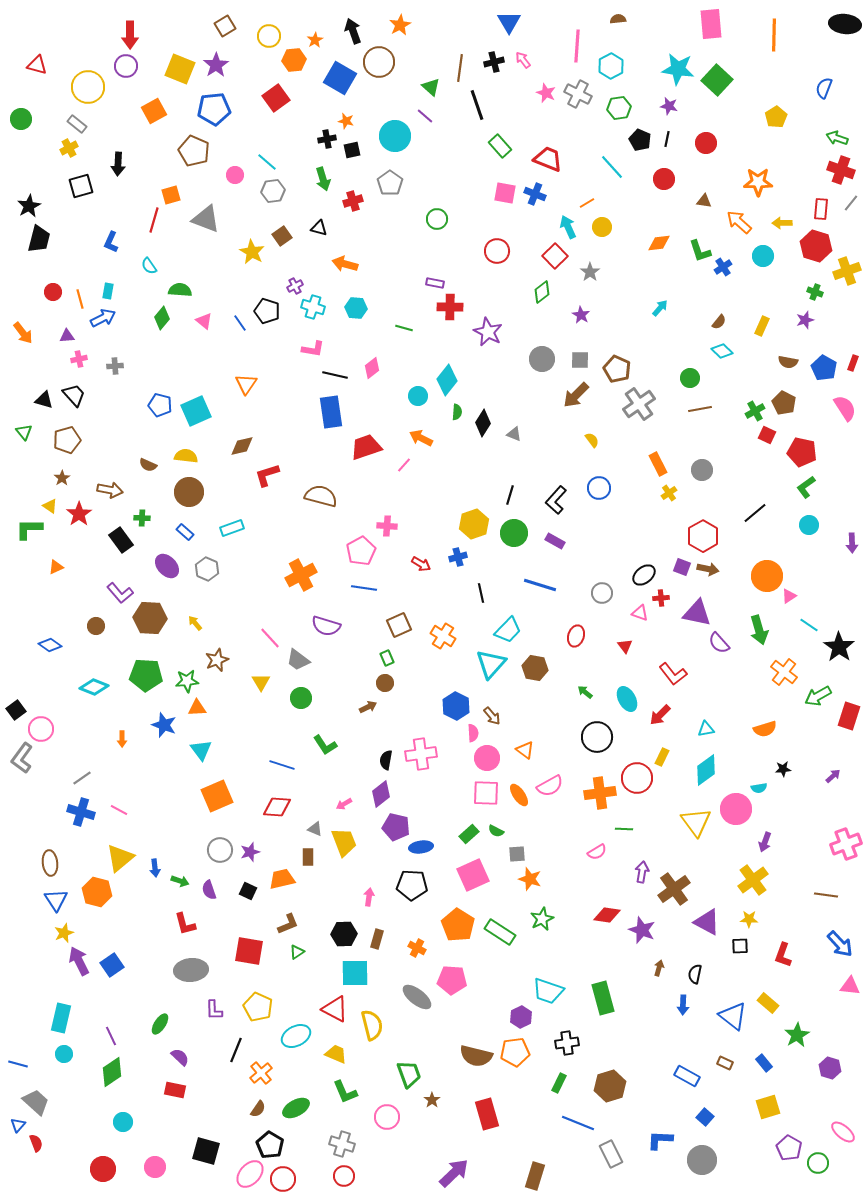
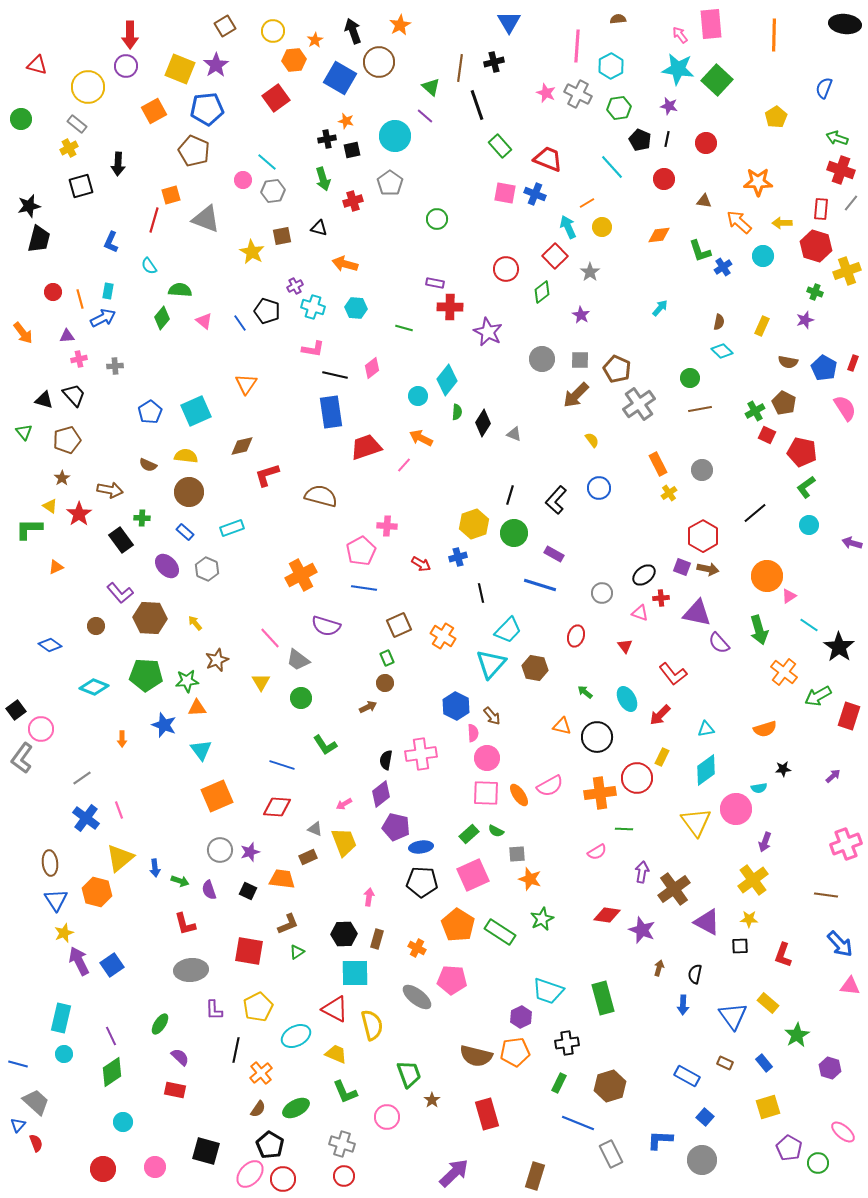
yellow circle at (269, 36): moved 4 px right, 5 px up
pink arrow at (523, 60): moved 157 px right, 25 px up
blue pentagon at (214, 109): moved 7 px left
pink circle at (235, 175): moved 8 px right, 5 px down
black star at (29, 206): rotated 15 degrees clockwise
brown square at (282, 236): rotated 24 degrees clockwise
orange diamond at (659, 243): moved 8 px up
red circle at (497, 251): moved 9 px right, 18 px down
brown semicircle at (719, 322): rotated 28 degrees counterclockwise
blue pentagon at (160, 405): moved 10 px left, 7 px down; rotated 25 degrees clockwise
purple rectangle at (555, 541): moved 1 px left, 13 px down
purple arrow at (852, 543): rotated 108 degrees clockwise
orange triangle at (525, 750): moved 37 px right, 24 px up; rotated 24 degrees counterclockwise
pink line at (119, 810): rotated 42 degrees clockwise
blue cross at (81, 812): moved 5 px right, 6 px down; rotated 20 degrees clockwise
brown rectangle at (308, 857): rotated 66 degrees clockwise
orange trapezoid at (282, 879): rotated 20 degrees clockwise
black pentagon at (412, 885): moved 10 px right, 3 px up
yellow pentagon at (258, 1007): rotated 20 degrees clockwise
blue triangle at (733, 1016): rotated 16 degrees clockwise
black line at (236, 1050): rotated 10 degrees counterclockwise
